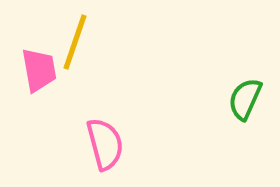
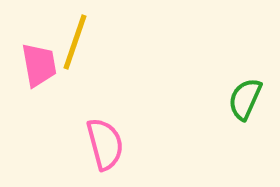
pink trapezoid: moved 5 px up
